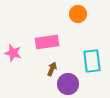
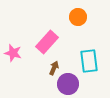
orange circle: moved 3 px down
pink rectangle: rotated 40 degrees counterclockwise
cyan rectangle: moved 3 px left
brown arrow: moved 2 px right, 1 px up
